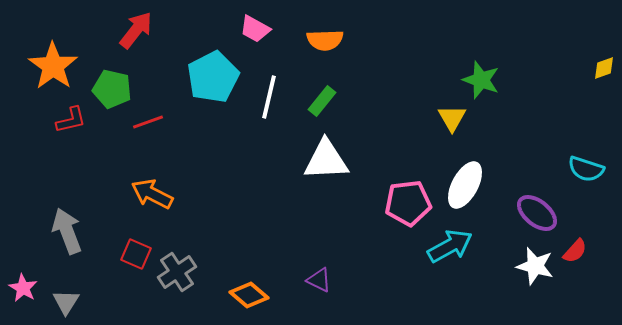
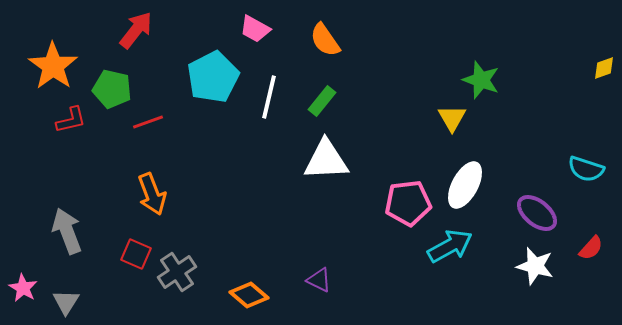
orange semicircle: rotated 57 degrees clockwise
orange arrow: rotated 138 degrees counterclockwise
red semicircle: moved 16 px right, 3 px up
